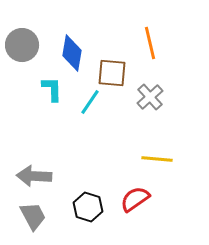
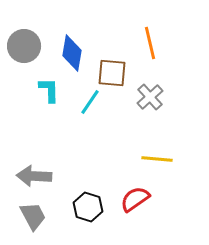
gray circle: moved 2 px right, 1 px down
cyan L-shape: moved 3 px left, 1 px down
